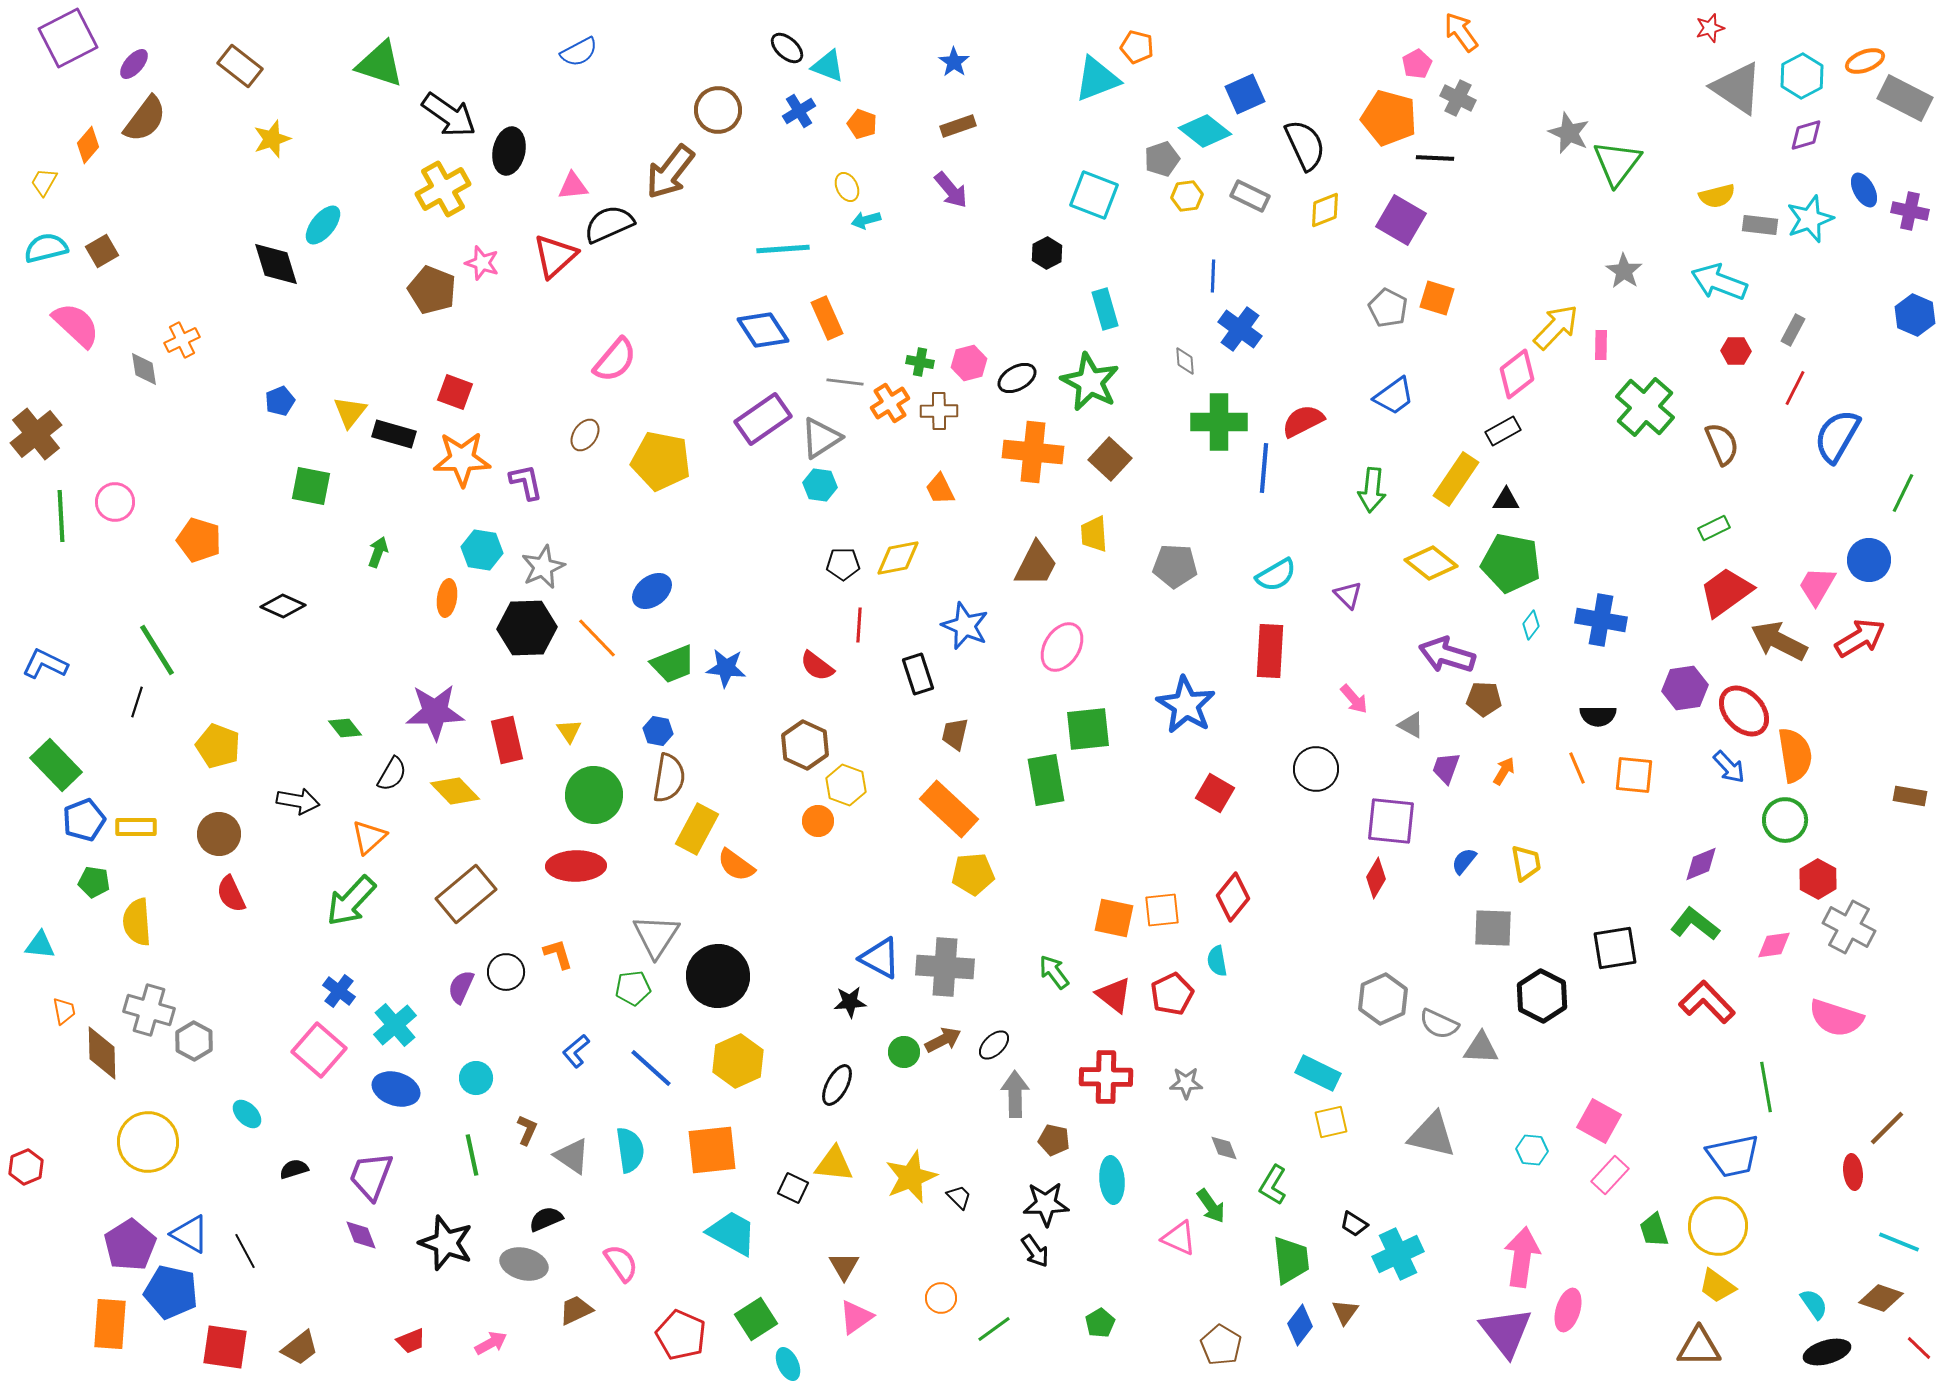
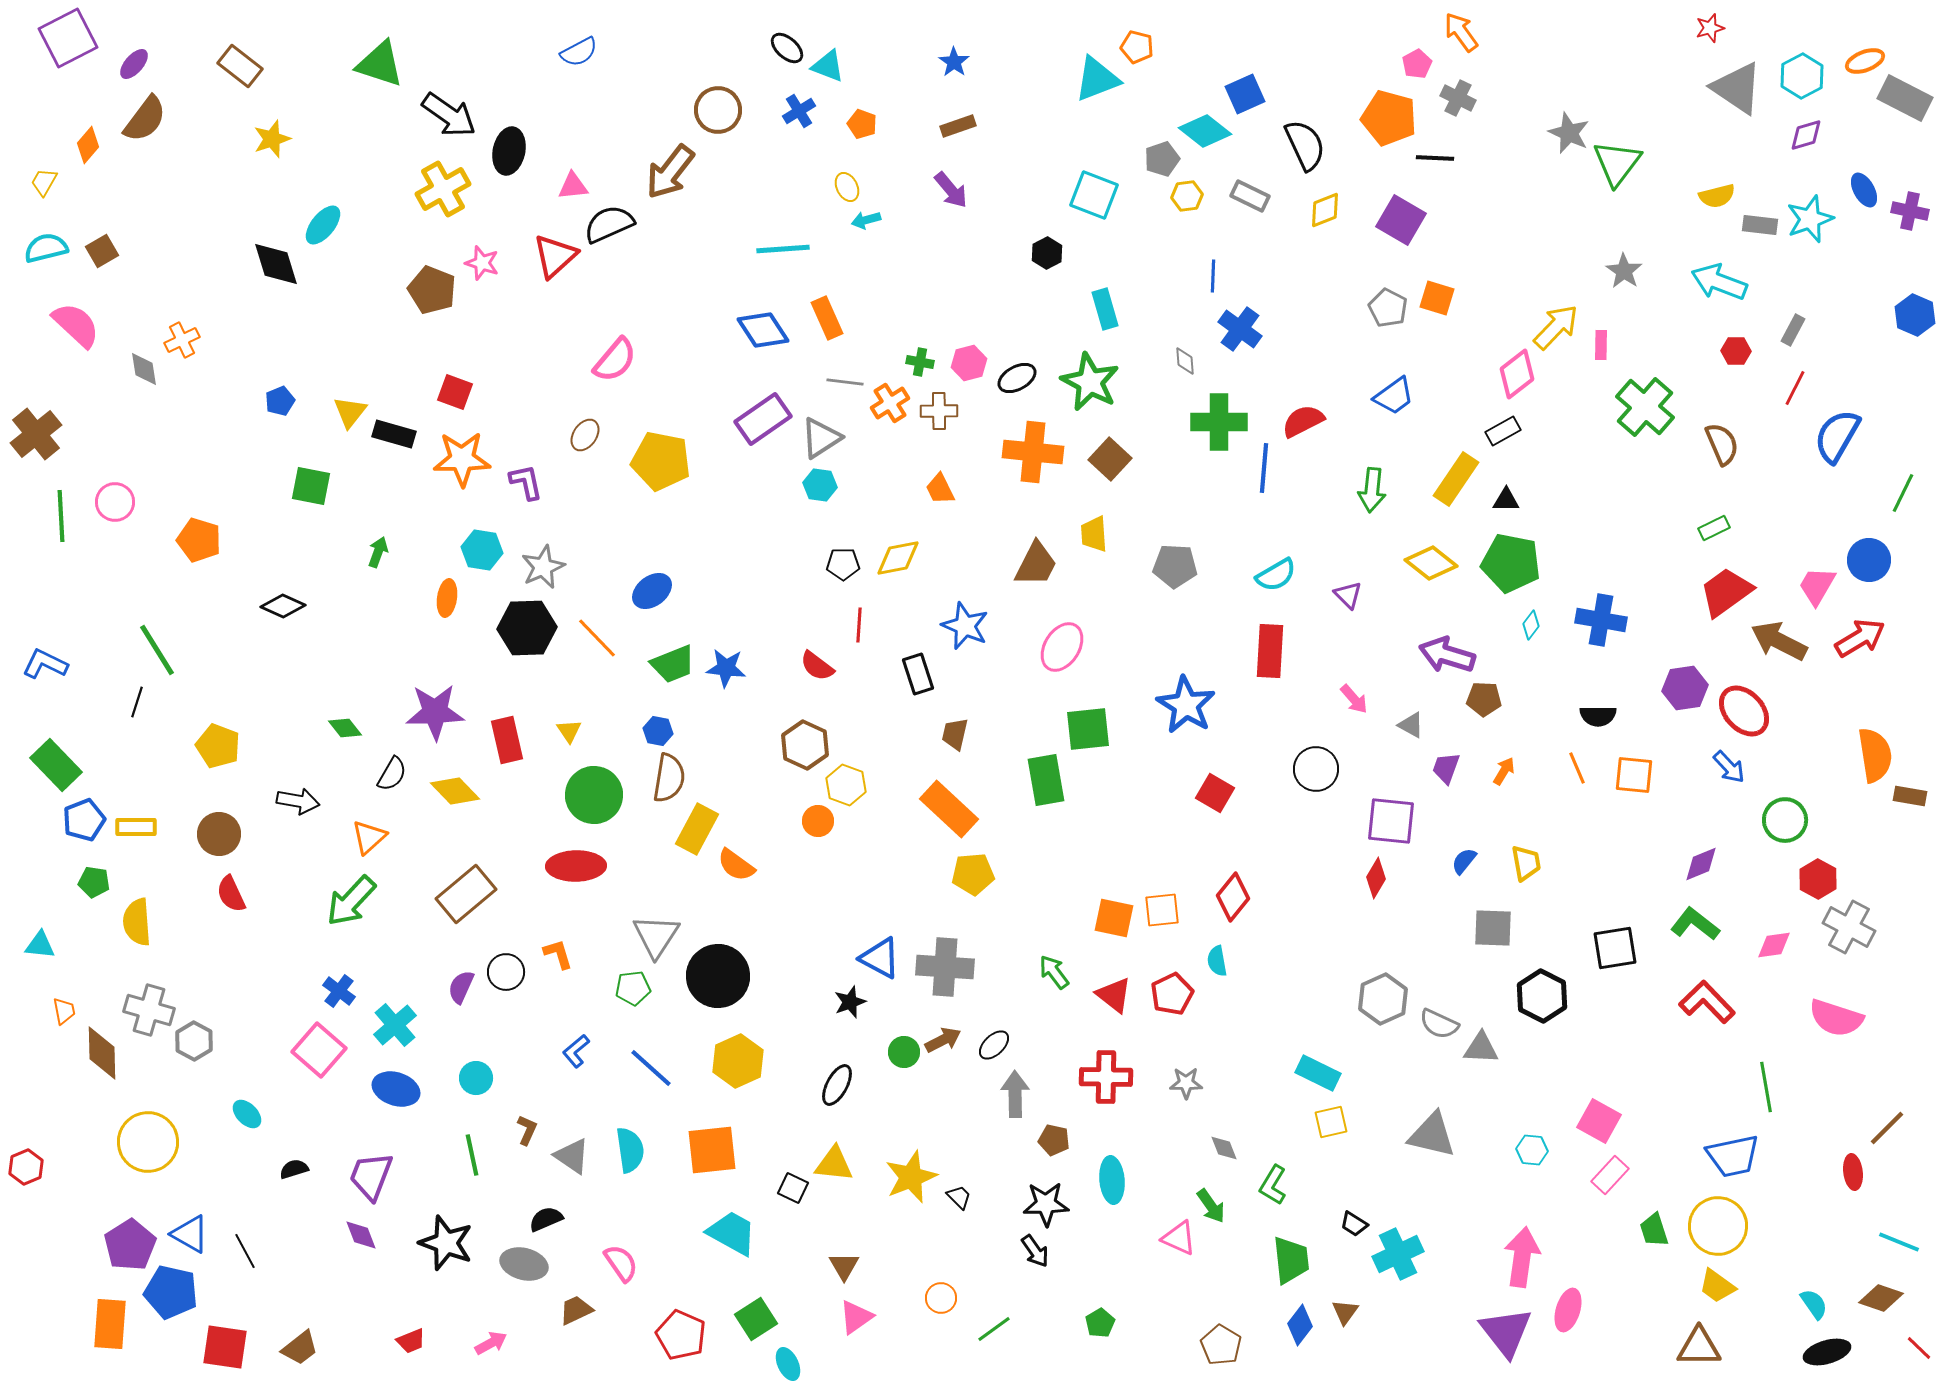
orange semicircle at (1795, 755): moved 80 px right
black star at (850, 1002): rotated 16 degrees counterclockwise
